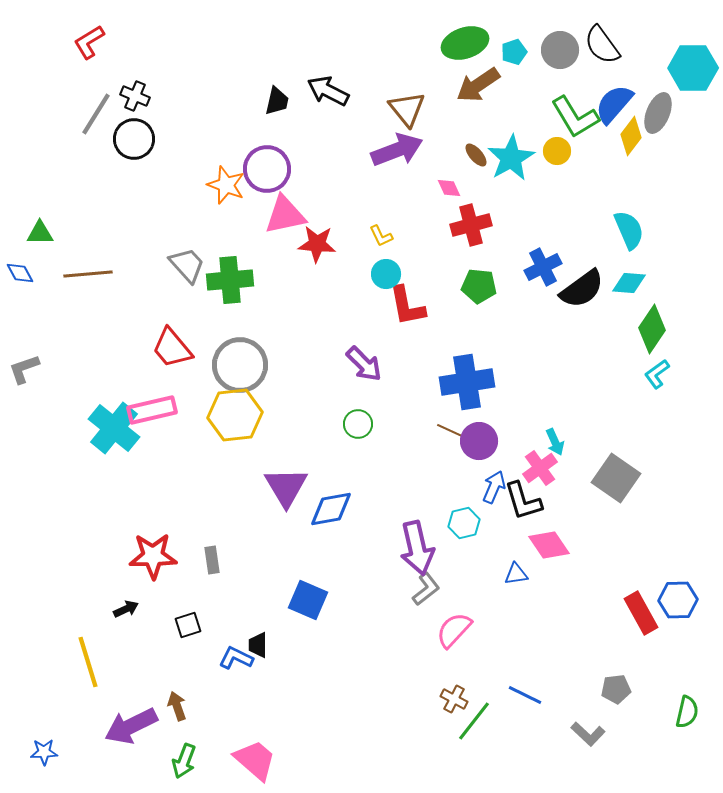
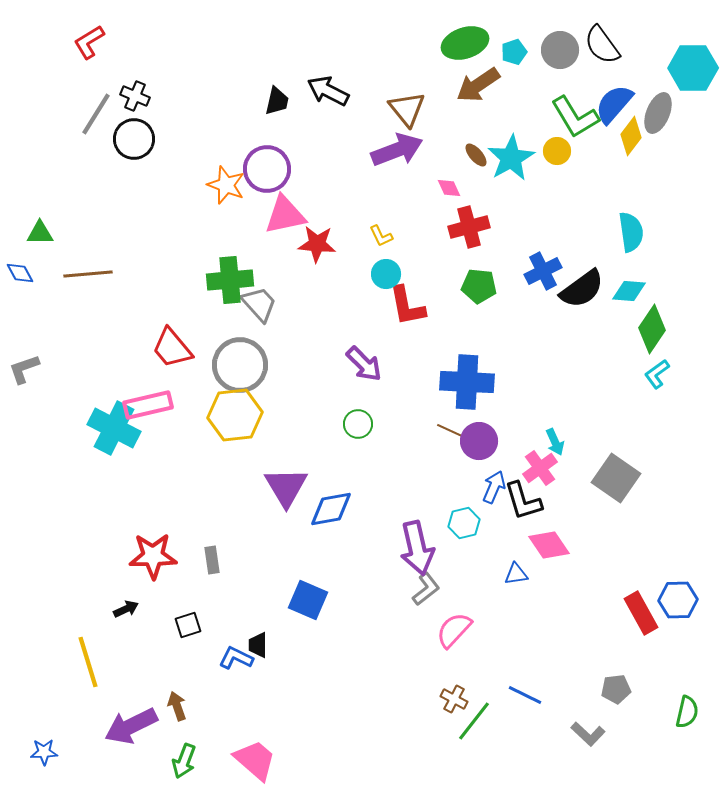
red cross at (471, 225): moved 2 px left, 2 px down
cyan semicircle at (629, 230): moved 2 px right, 2 px down; rotated 15 degrees clockwise
gray trapezoid at (187, 265): moved 72 px right, 39 px down
blue cross at (543, 267): moved 4 px down
cyan diamond at (629, 283): moved 8 px down
blue cross at (467, 382): rotated 12 degrees clockwise
pink rectangle at (152, 410): moved 4 px left, 5 px up
cyan cross at (114, 428): rotated 12 degrees counterclockwise
